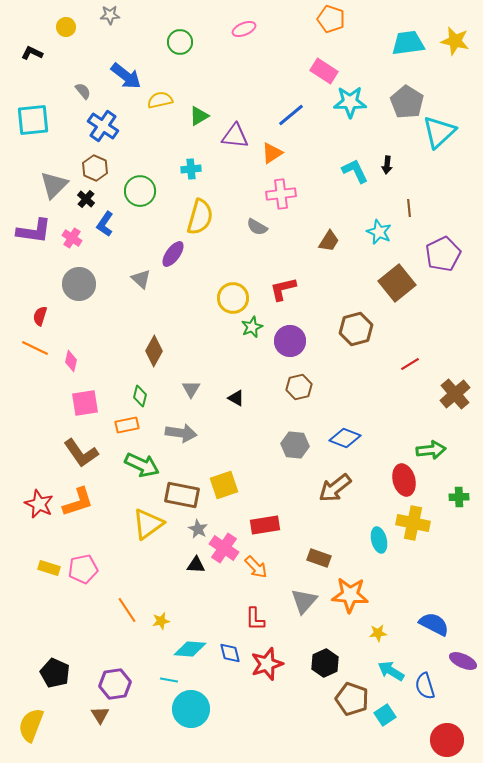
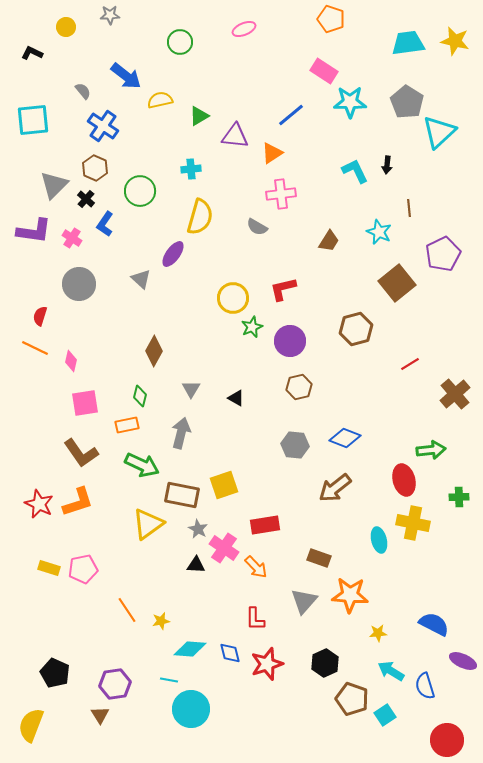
gray arrow at (181, 433): rotated 84 degrees counterclockwise
